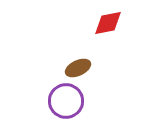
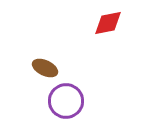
brown ellipse: moved 33 px left; rotated 50 degrees clockwise
